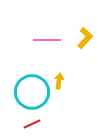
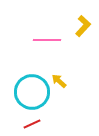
yellow L-shape: moved 2 px left, 12 px up
yellow arrow: rotated 56 degrees counterclockwise
